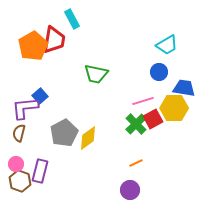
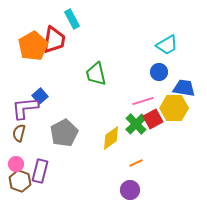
green trapezoid: rotated 65 degrees clockwise
yellow diamond: moved 23 px right
